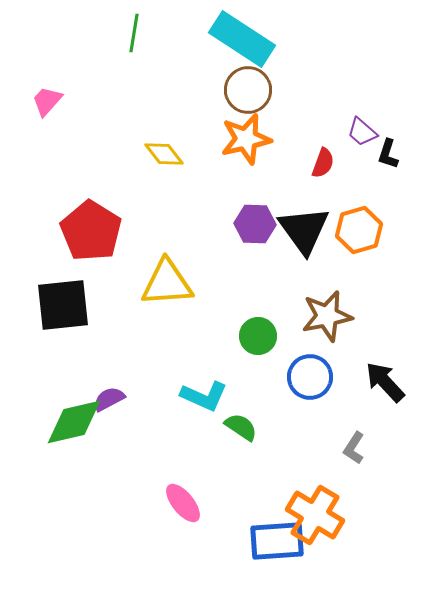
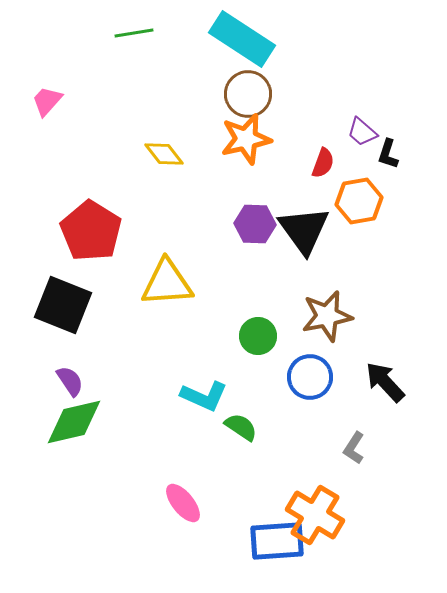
green line: rotated 72 degrees clockwise
brown circle: moved 4 px down
orange hexagon: moved 29 px up; rotated 6 degrees clockwise
black square: rotated 28 degrees clockwise
purple semicircle: moved 39 px left, 18 px up; rotated 84 degrees clockwise
